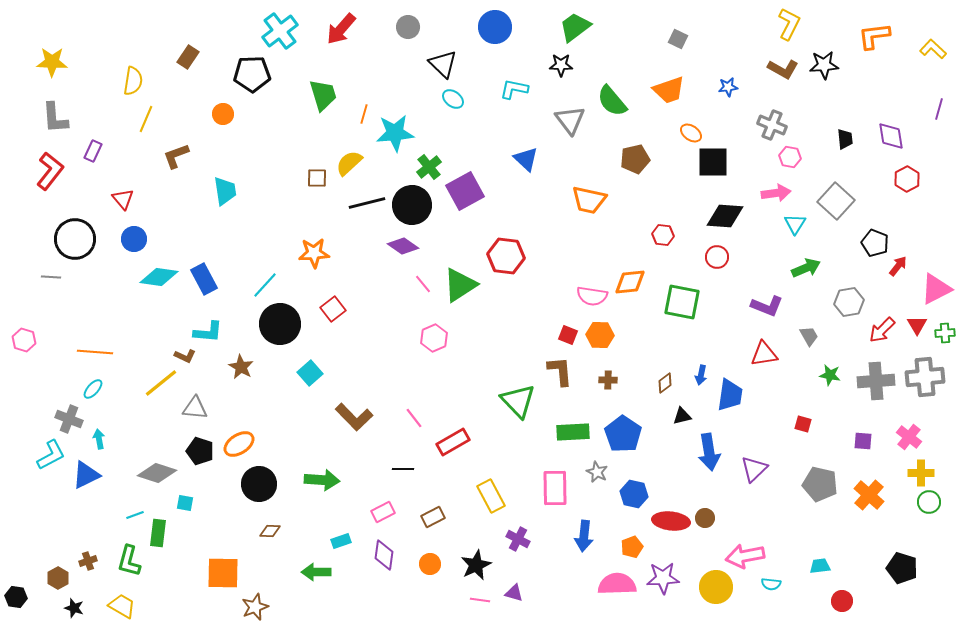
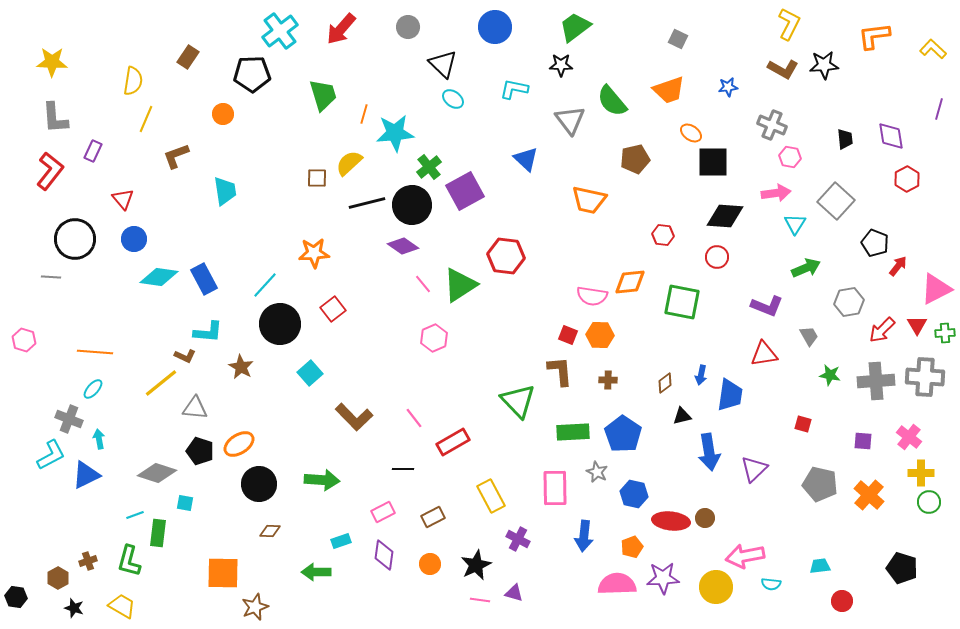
gray cross at (925, 377): rotated 9 degrees clockwise
